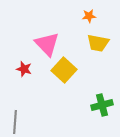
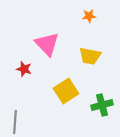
yellow trapezoid: moved 8 px left, 13 px down
yellow square: moved 2 px right, 21 px down; rotated 15 degrees clockwise
